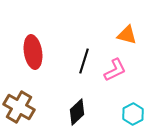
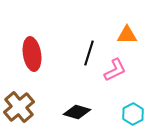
orange triangle: rotated 15 degrees counterclockwise
red ellipse: moved 1 px left, 2 px down
black line: moved 5 px right, 8 px up
brown cross: rotated 20 degrees clockwise
black diamond: rotated 60 degrees clockwise
